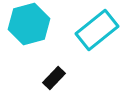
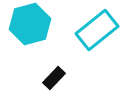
cyan hexagon: moved 1 px right
